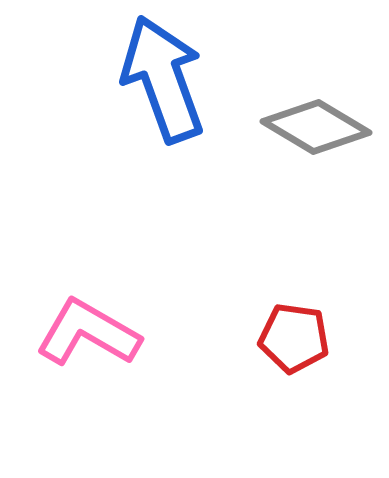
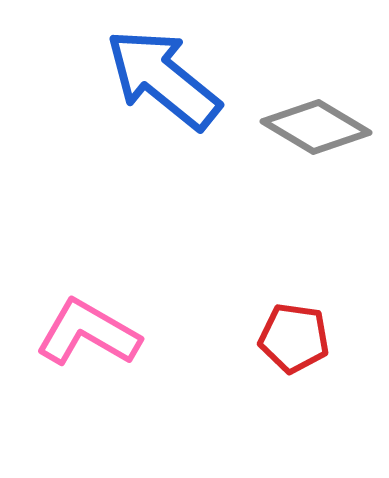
blue arrow: rotated 31 degrees counterclockwise
